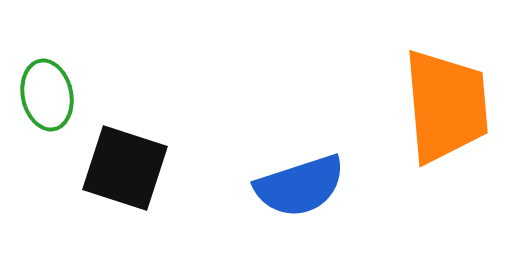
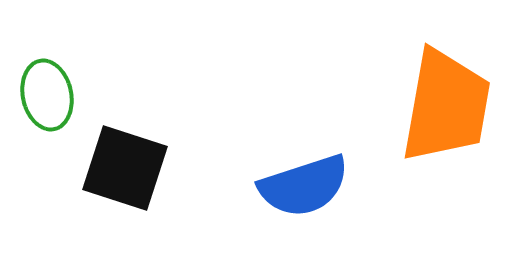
orange trapezoid: rotated 15 degrees clockwise
blue semicircle: moved 4 px right
